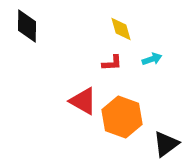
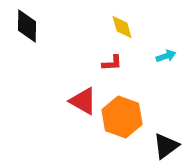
yellow diamond: moved 1 px right, 2 px up
cyan arrow: moved 14 px right, 3 px up
black triangle: moved 2 px down
